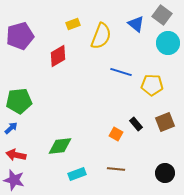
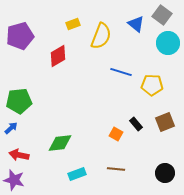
green diamond: moved 3 px up
red arrow: moved 3 px right
